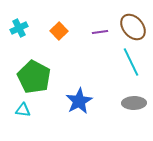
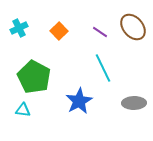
purple line: rotated 42 degrees clockwise
cyan line: moved 28 px left, 6 px down
